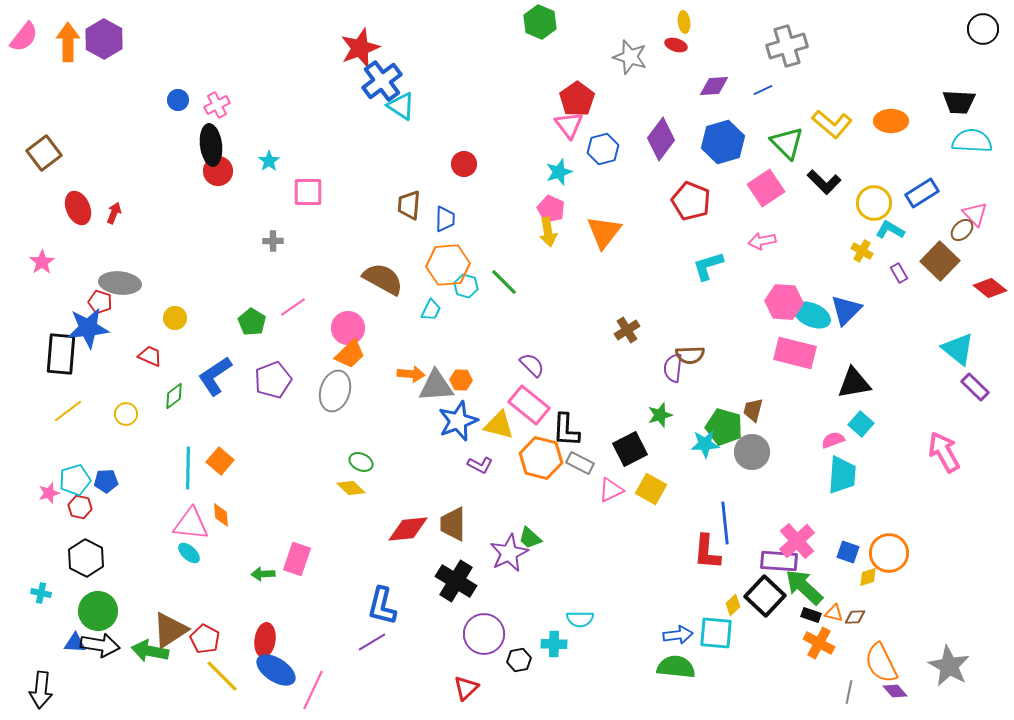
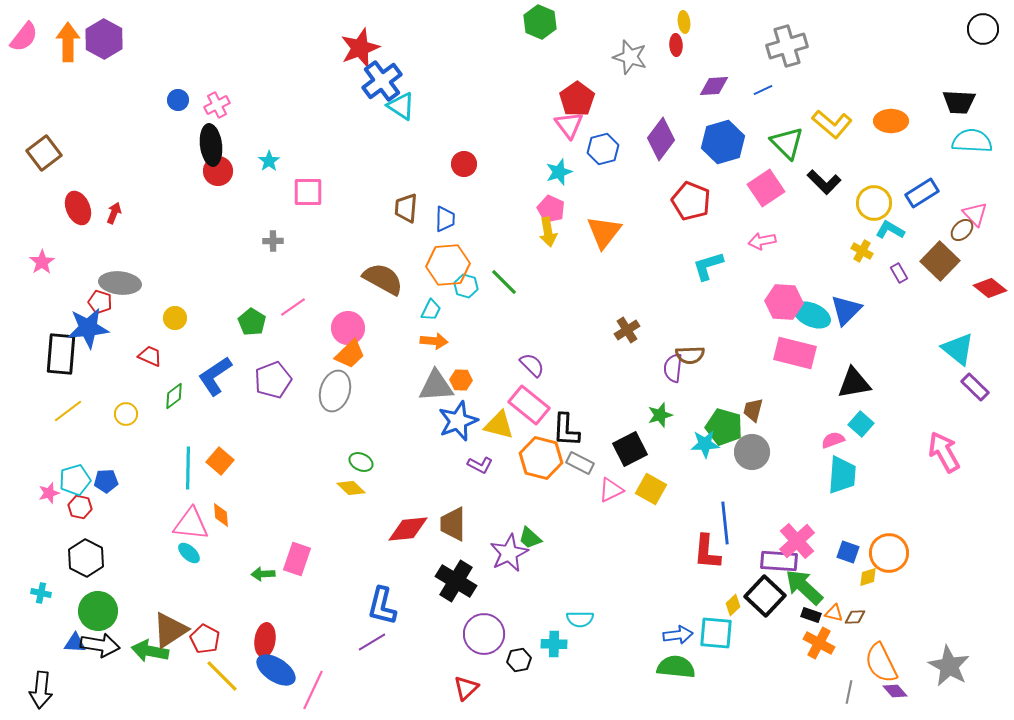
red ellipse at (676, 45): rotated 70 degrees clockwise
brown trapezoid at (409, 205): moved 3 px left, 3 px down
orange arrow at (411, 374): moved 23 px right, 33 px up
